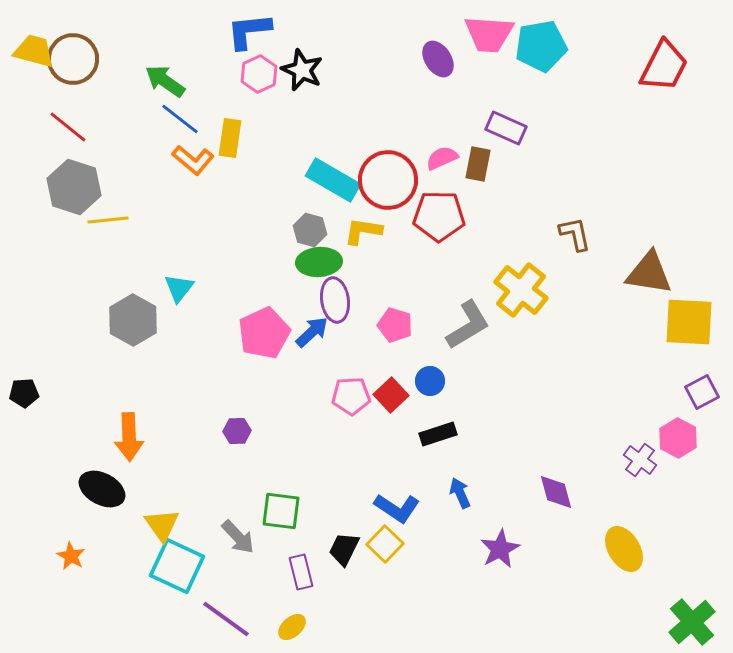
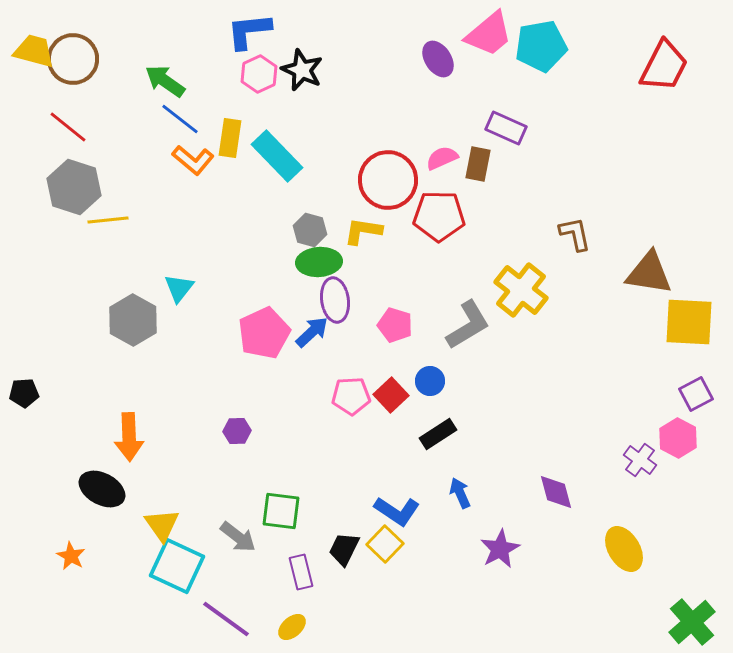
pink trapezoid at (489, 34): rotated 44 degrees counterclockwise
cyan rectangle at (333, 180): moved 56 px left, 24 px up; rotated 16 degrees clockwise
purple square at (702, 392): moved 6 px left, 2 px down
black rectangle at (438, 434): rotated 15 degrees counterclockwise
blue L-shape at (397, 508): moved 3 px down
gray arrow at (238, 537): rotated 9 degrees counterclockwise
